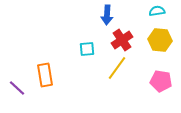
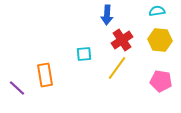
cyan square: moved 3 px left, 5 px down
